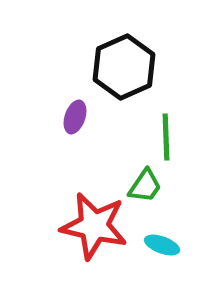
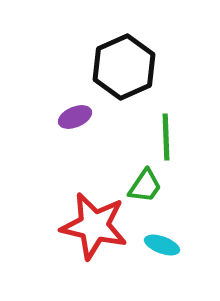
purple ellipse: rotated 48 degrees clockwise
